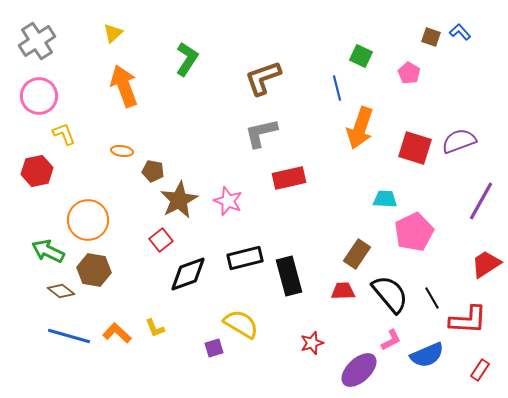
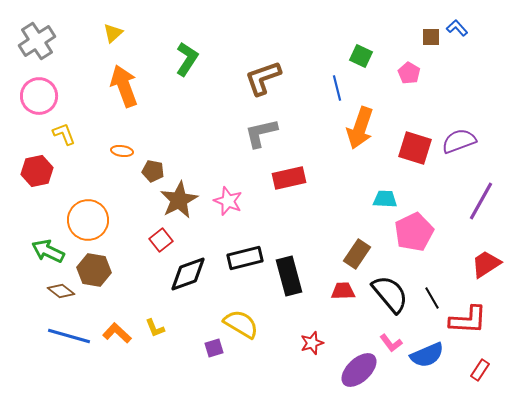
blue L-shape at (460, 32): moved 3 px left, 4 px up
brown square at (431, 37): rotated 18 degrees counterclockwise
pink L-shape at (391, 340): moved 3 px down; rotated 80 degrees clockwise
